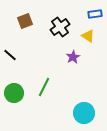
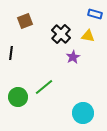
blue rectangle: rotated 24 degrees clockwise
black cross: moved 1 px right, 7 px down; rotated 12 degrees counterclockwise
yellow triangle: rotated 24 degrees counterclockwise
black line: moved 1 px right, 2 px up; rotated 56 degrees clockwise
green line: rotated 24 degrees clockwise
green circle: moved 4 px right, 4 px down
cyan circle: moved 1 px left
